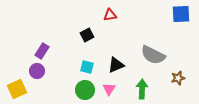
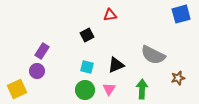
blue square: rotated 12 degrees counterclockwise
